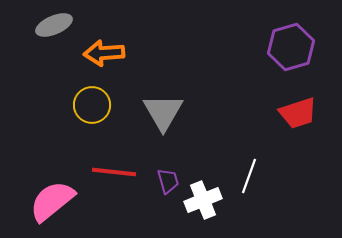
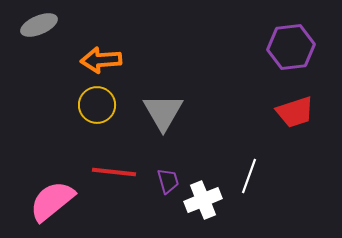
gray ellipse: moved 15 px left
purple hexagon: rotated 9 degrees clockwise
orange arrow: moved 3 px left, 7 px down
yellow circle: moved 5 px right
red trapezoid: moved 3 px left, 1 px up
